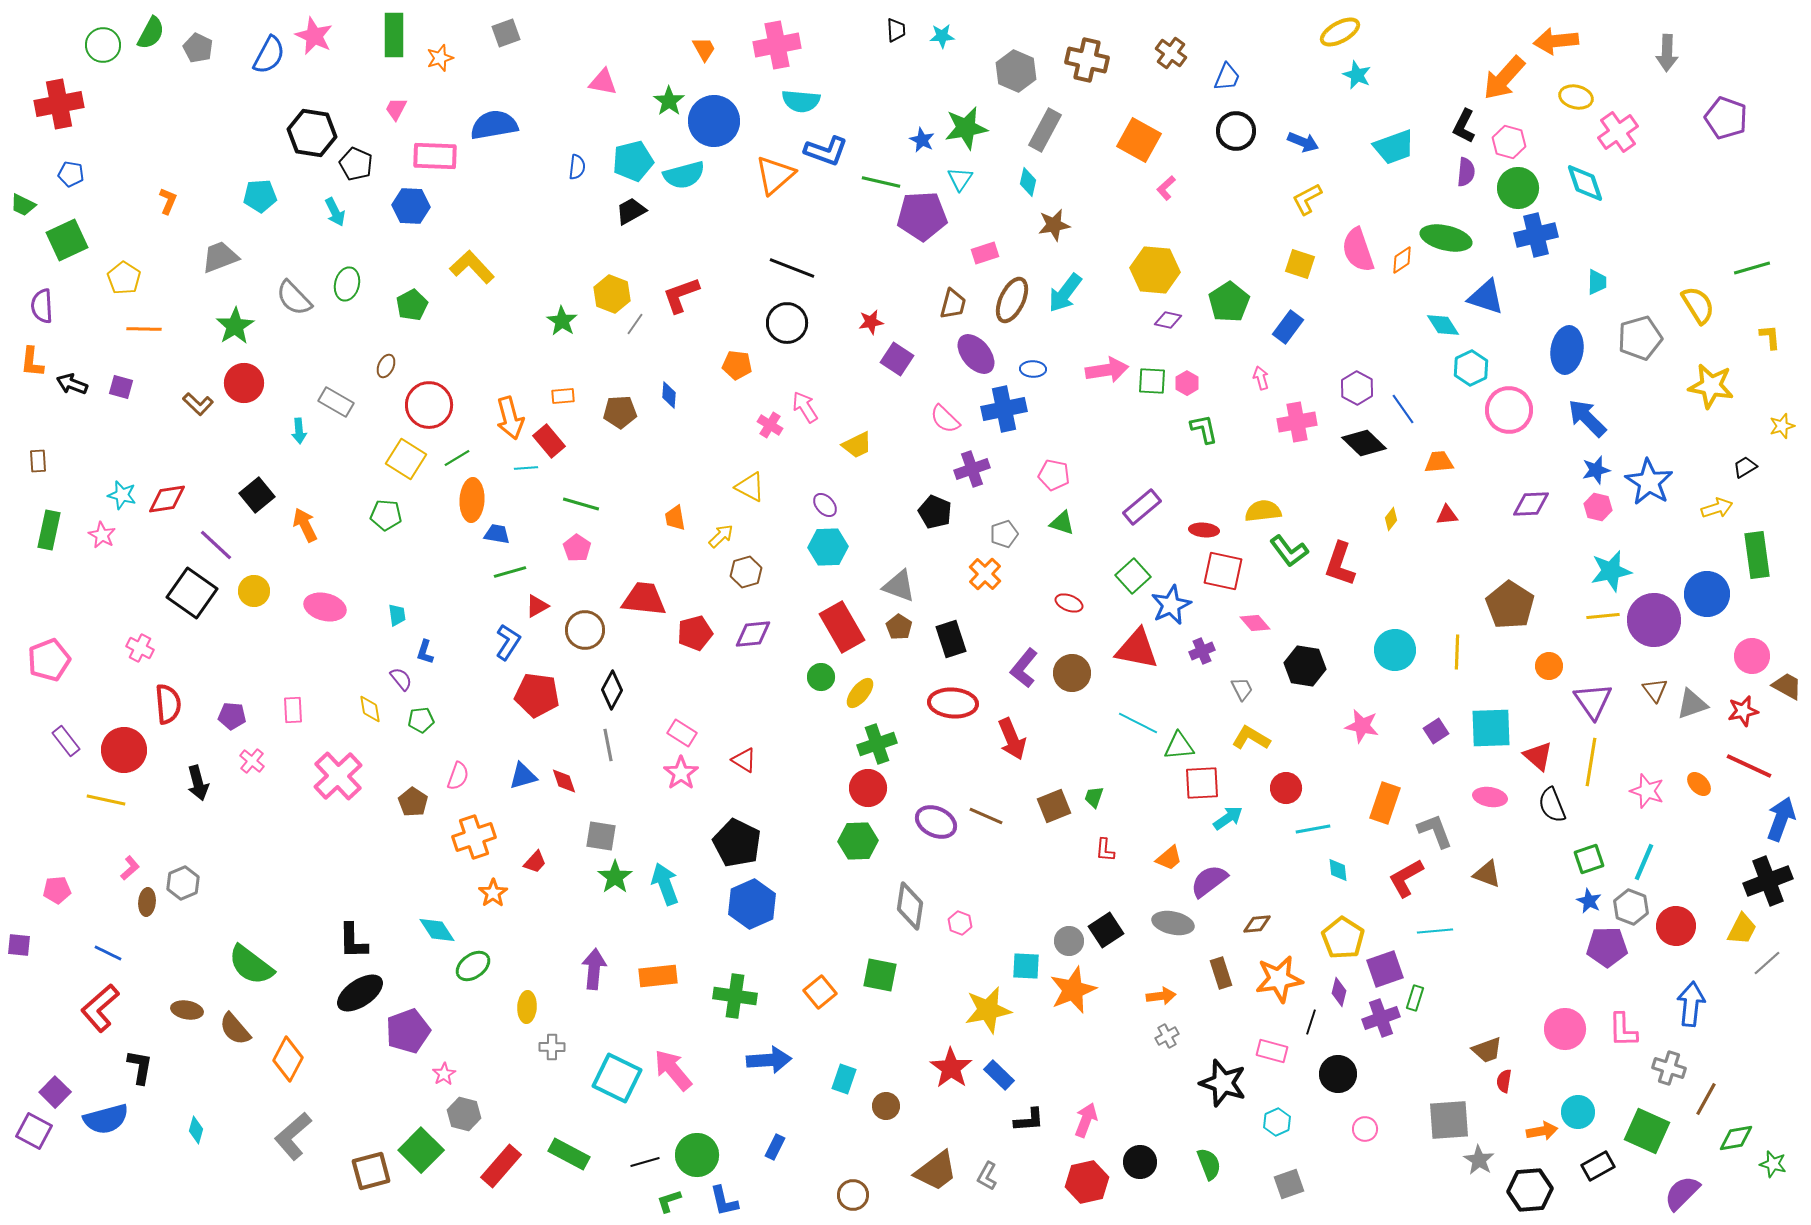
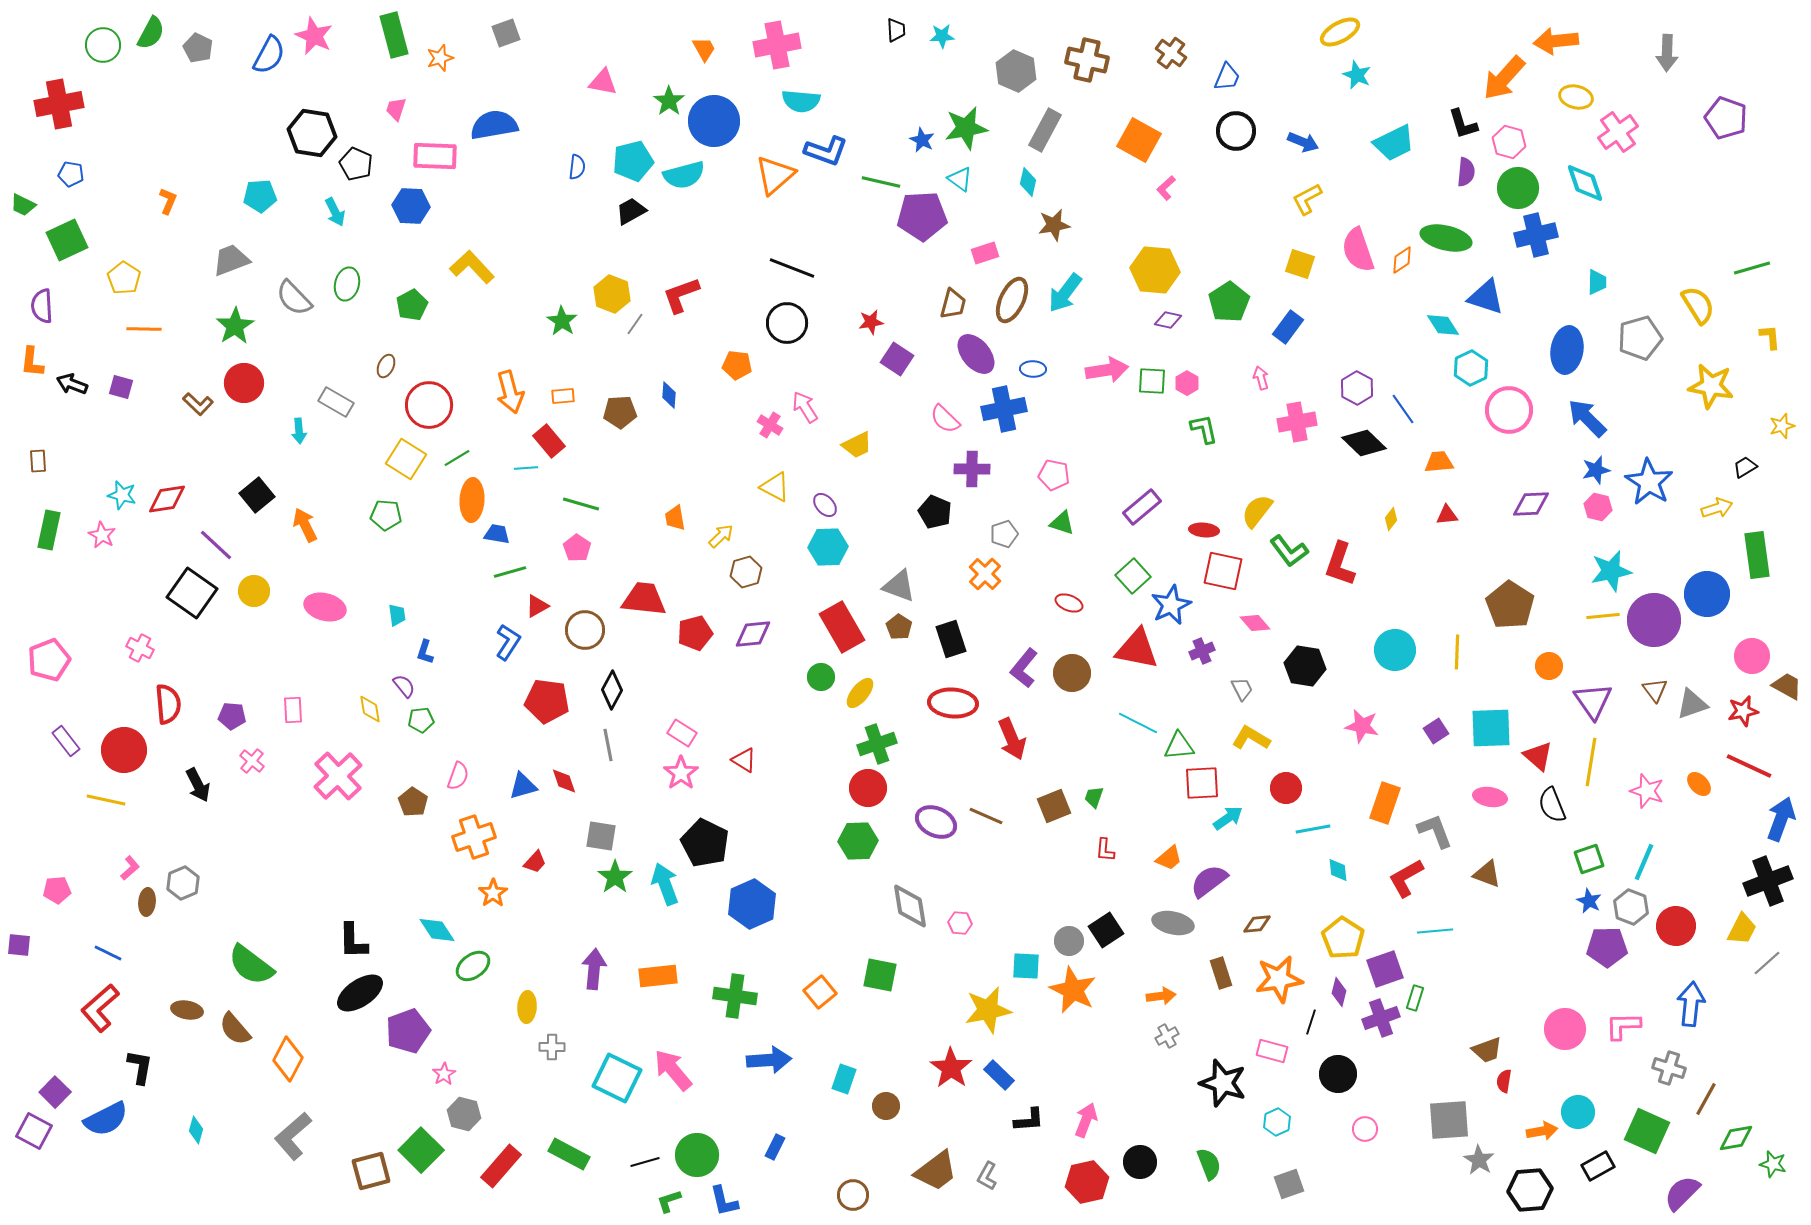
green rectangle at (394, 35): rotated 15 degrees counterclockwise
pink trapezoid at (396, 109): rotated 10 degrees counterclockwise
black L-shape at (1464, 126): moved 1 px left, 2 px up; rotated 44 degrees counterclockwise
cyan trapezoid at (1394, 147): moved 4 px up; rotated 6 degrees counterclockwise
cyan triangle at (960, 179): rotated 28 degrees counterclockwise
gray trapezoid at (220, 257): moved 11 px right, 3 px down
orange arrow at (510, 418): moved 26 px up
purple cross at (972, 469): rotated 20 degrees clockwise
yellow triangle at (750, 487): moved 25 px right
yellow semicircle at (1263, 511): moved 6 px left; rotated 45 degrees counterclockwise
purple semicircle at (401, 679): moved 3 px right, 7 px down
red pentagon at (537, 695): moved 10 px right, 6 px down
blue triangle at (523, 776): moved 10 px down
black arrow at (198, 783): moved 2 px down; rotated 12 degrees counterclockwise
black pentagon at (737, 843): moved 32 px left
gray diamond at (910, 906): rotated 18 degrees counterclockwise
pink hexagon at (960, 923): rotated 15 degrees counterclockwise
orange star at (1073, 990): rotated 24 degrees counterclockwise
pink L-shape at (1623, 1030): moved 4 px up; rotated 90 degrees clockwise
blue semicircle at (106, 1119): rotated 12 degrees counterclockwise
